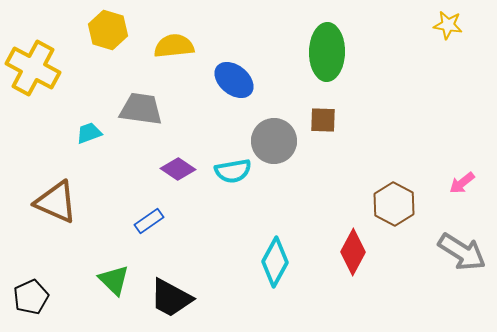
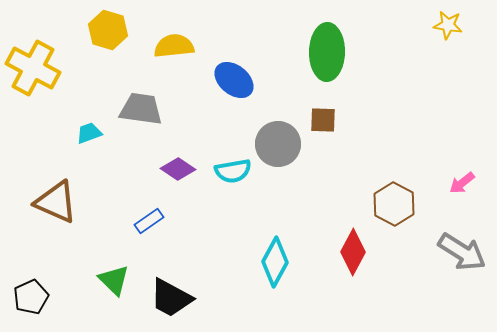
gray circle: moved 4 px right, 3 px down
